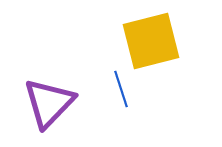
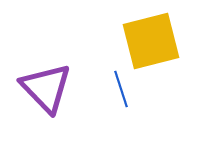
purple triangle: moved 3 px left, 15 px up; rotated 28 degrees counterclockwise
